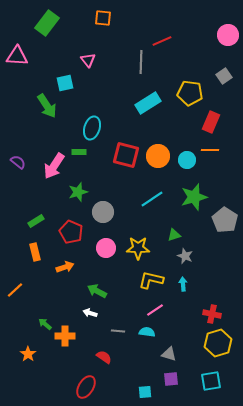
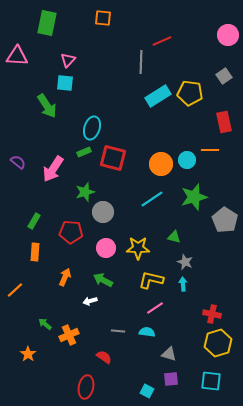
green rectangle at (47, 23): rotated 25 degrees counterclockwise
pink triangle at (88, 60): moved 20 px left; rotated 21 degrees clockwise
cyan square at (65, 83): rotated 18 degrees clockwise
cyan rectangle at (148, 103): moved 10 px right, 7 px up
red rectangle at (211, 122): moved 13 px right; rotated 35 degrees counterclockwise
green rectangle at (79, 152): moved 5 px right; rotated 24 degrees counterclockwise
red square at (126, 155): moved 13 px left, 3 px down
orange circle at (158, 156): moved 3 px right, 8 px down
pink arrow at (54, 166): moved 1 px left, 3 px down
green star at (78, 192): moved 7 px right
green rectangle at (36, 221): moved 2 px left; rotated 28 degrees counterclockwise
red pentagon at (71, 232): rotated 20 degrees counterclockwise
green triangle at (174, 235): moved 2 px down; rotated 32 degrees clockwise
orange rectangle at (35, 252): rotated 18 degrees clockwise
gray star at (185, 256): moved 6 px down
orange arrow at (65, 267): moved 10 px down; rotated 48 degrees counterclockwise
green arrow at (97, 291): moved 6 px right, 11 px up
pink line at (155, 310): moved 2 px up
white arrow at (90, 313): moved 12 px up; rotated 32 degrees counterclockwise
orange cross at (65, 336): moved 4 px right, 1 px up; rotated 24 degrees counterclockwise
cyan square at (211, 381): rotated 15 degrees clockwise
red ellipse at (86, 387): rotated 20 degrees counterclockwise
cyan square at (145, 392): moved 2 px right, 1 px up; rotated 32 degrees clockwise
